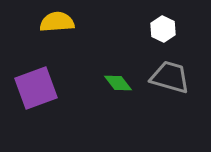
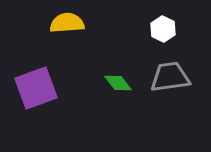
yellow semicircle: moved 10 px right, 1 px down
gray trapezoid: rotated 24 degrees counterclockwise
